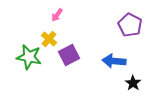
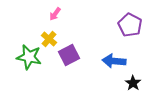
pink arrow: moved 2 px left, 1 px up
